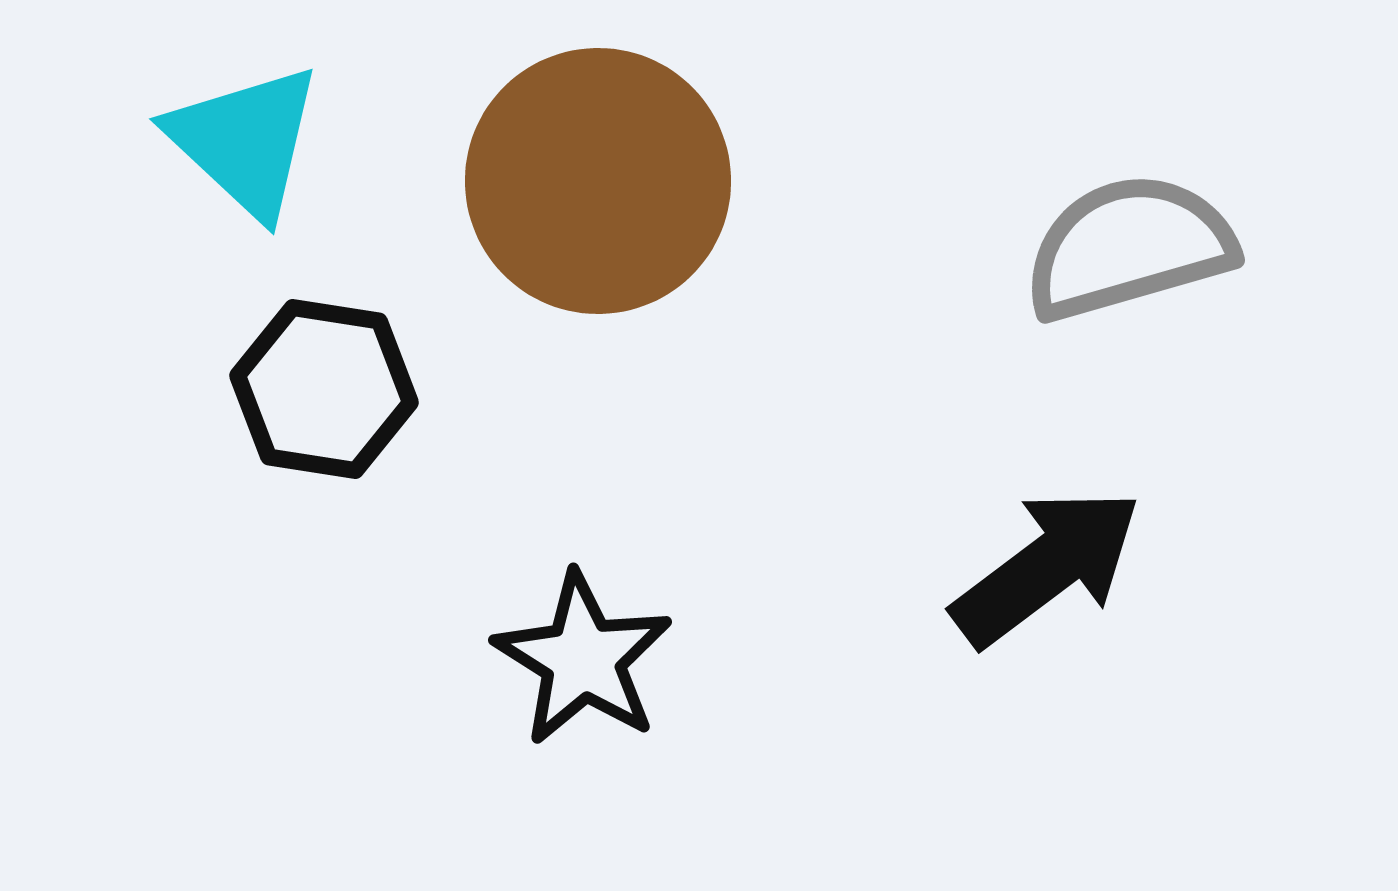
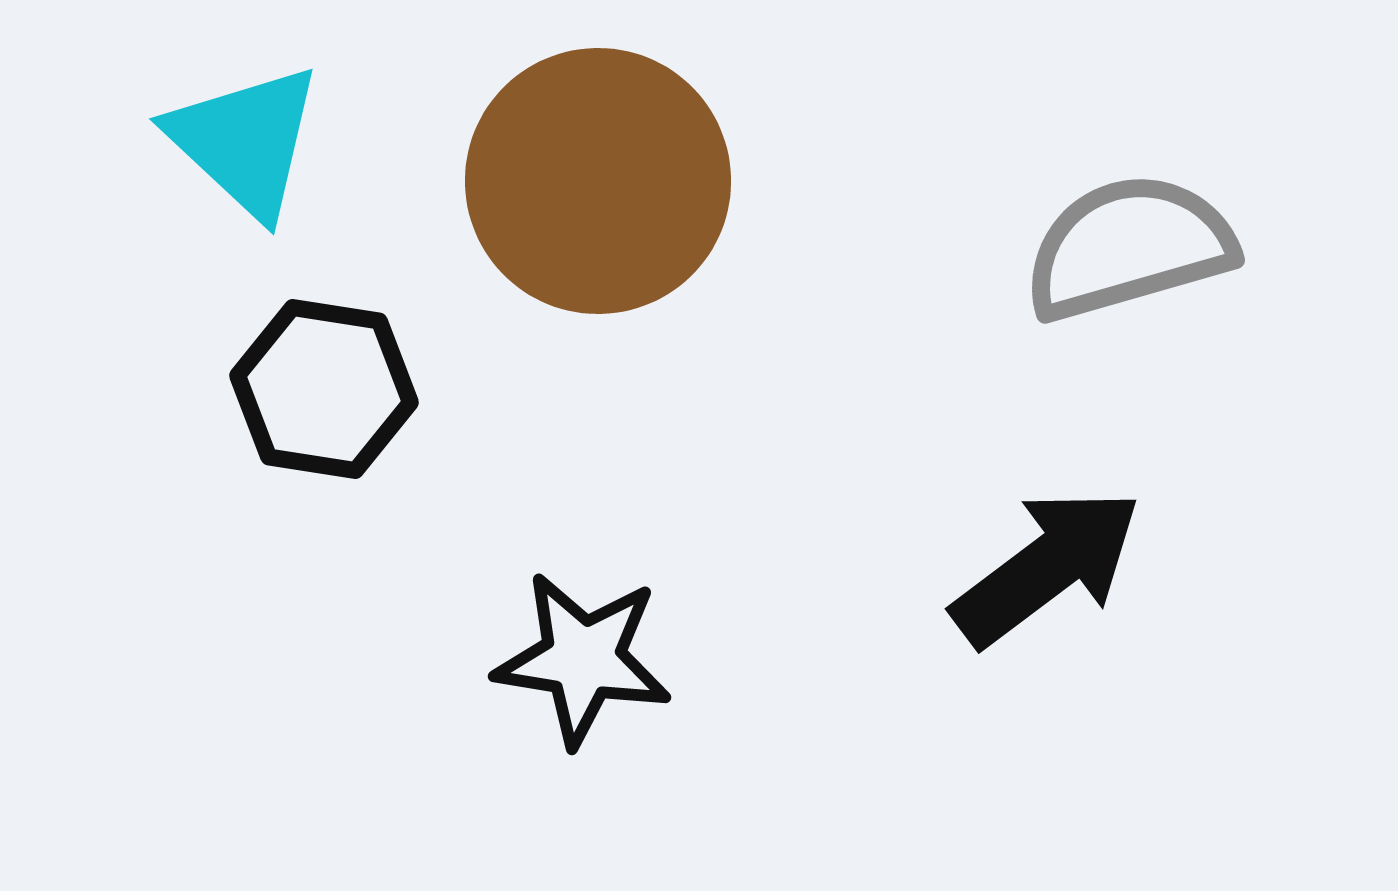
black star: rotated 23 degrees counterclockwise
